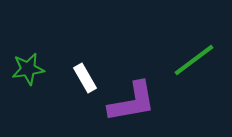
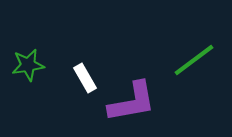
green star: moved 4 px up
